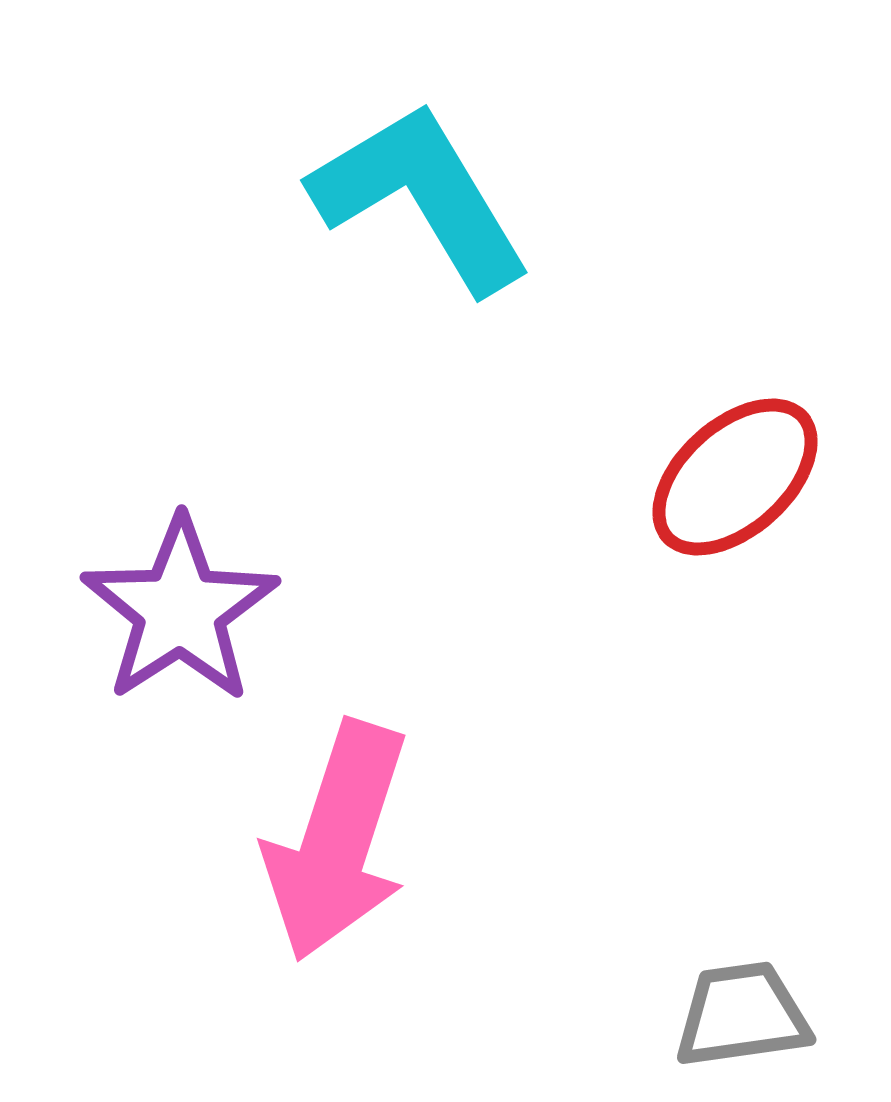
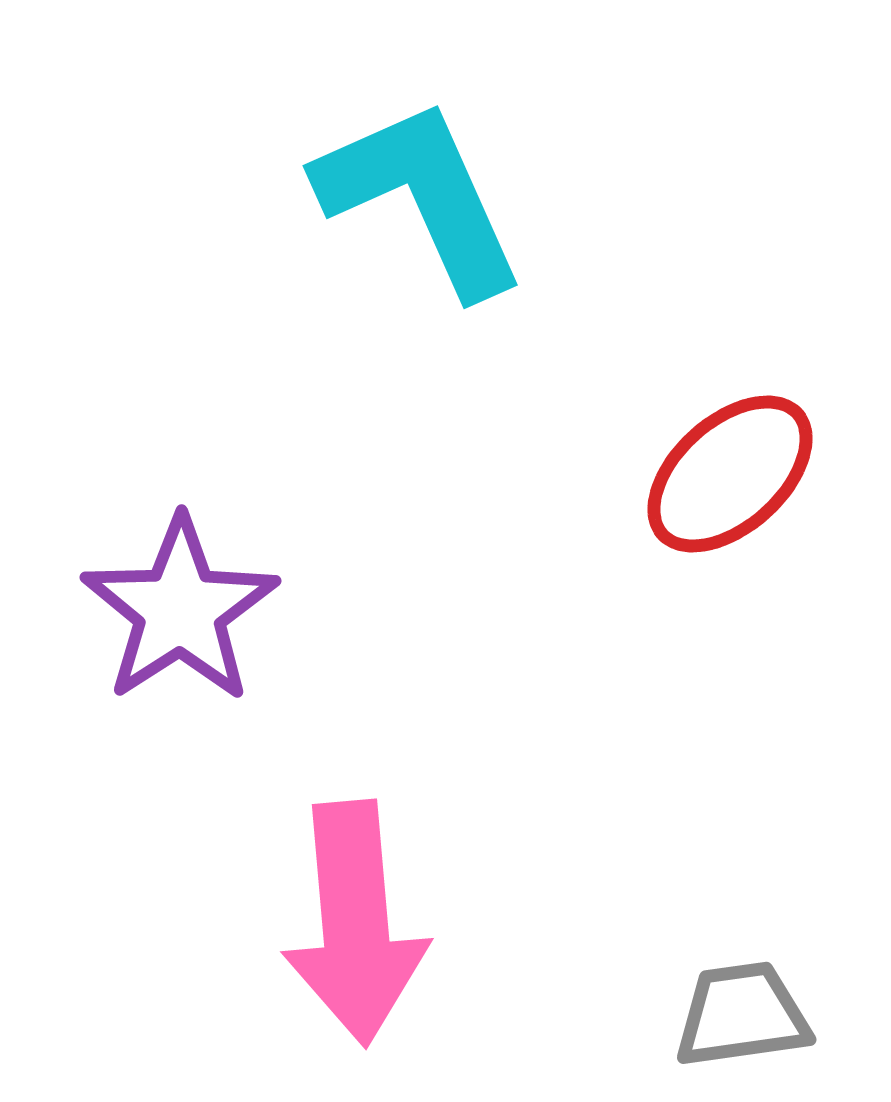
cyan L-shape: rotated 7 degrees clockwise
red ellipse: moved 5 px left, 3 px up
pink arrow: moved 18 px right, 82 px down; rotated 23 degrees counterclockwise
